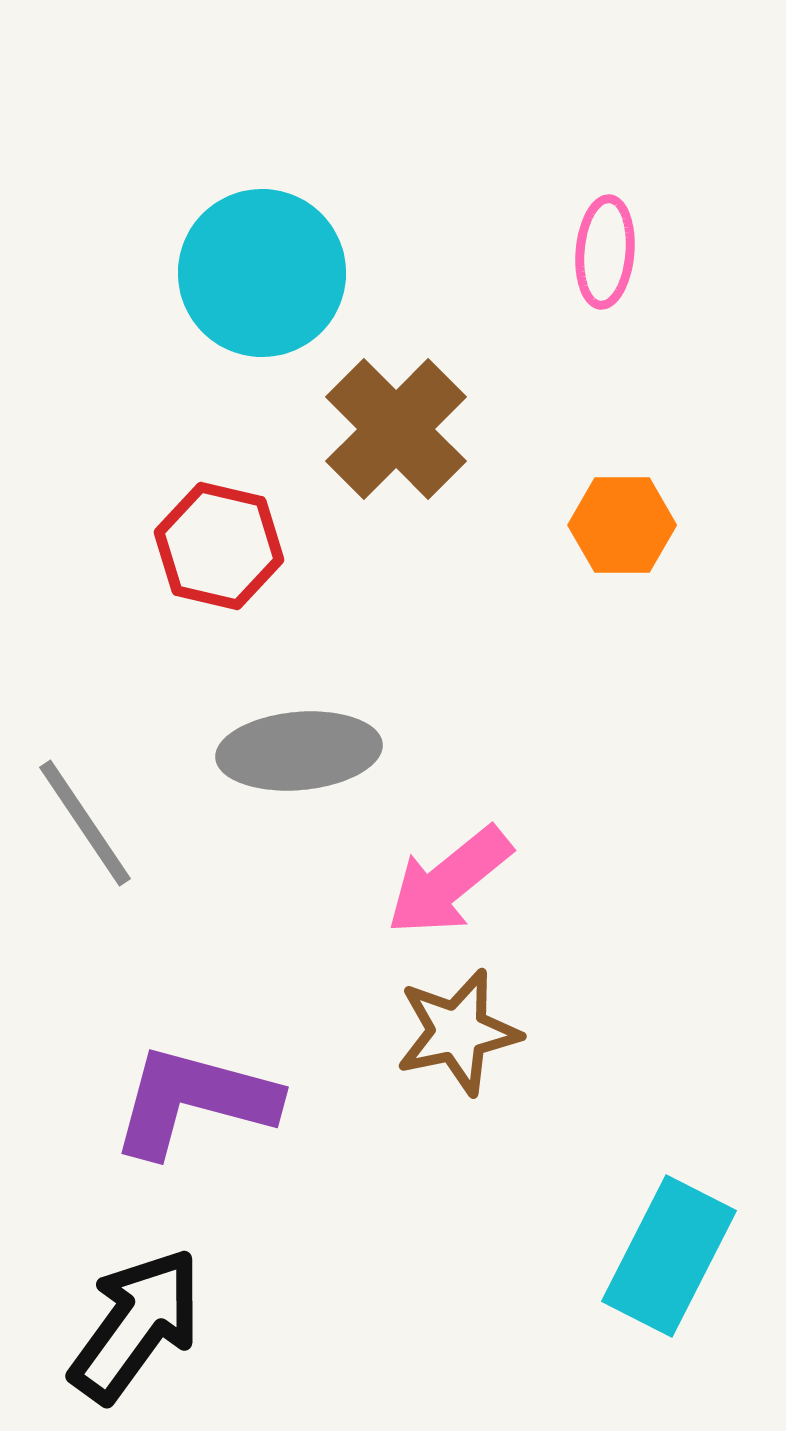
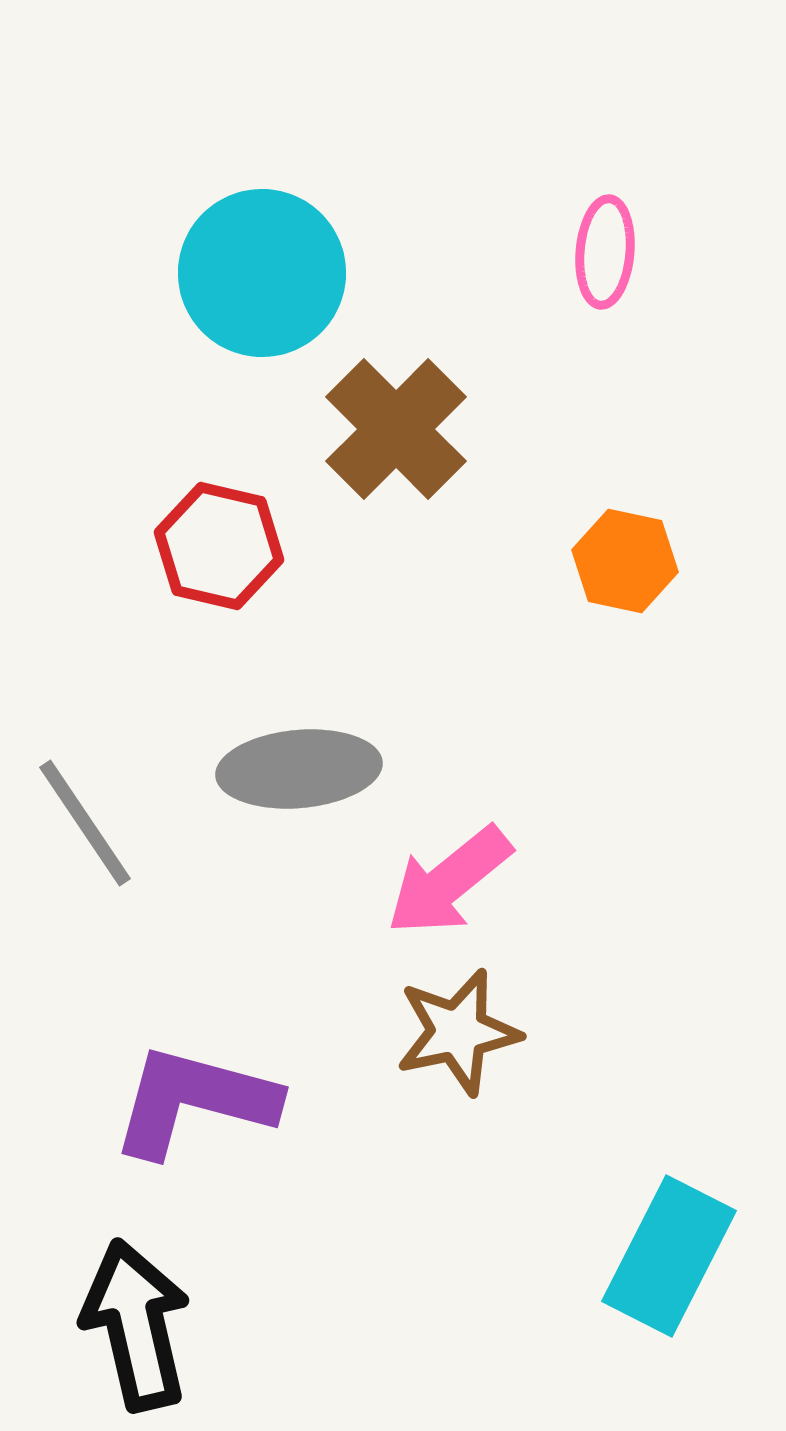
orange hexagon: moved 3 px right, 36 px down; rotated 12 degrees clockwise
gray ellipse: moved 18 px down
black arrow: rotated 49 degrees counterclockwise
